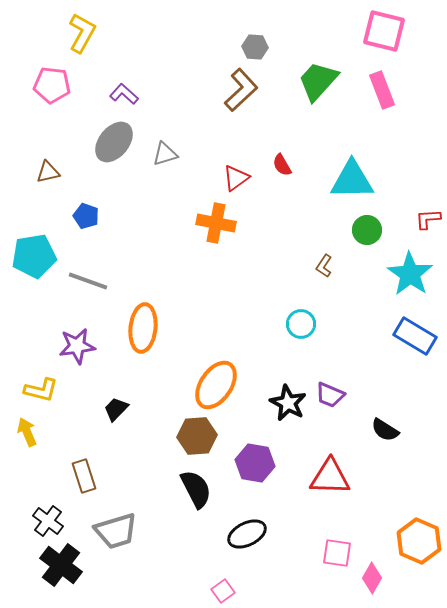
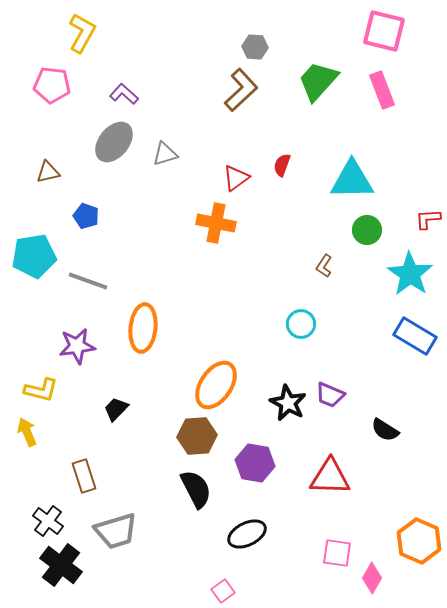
red semicircle at (282, 165): rotated 50 degrees clockwise
